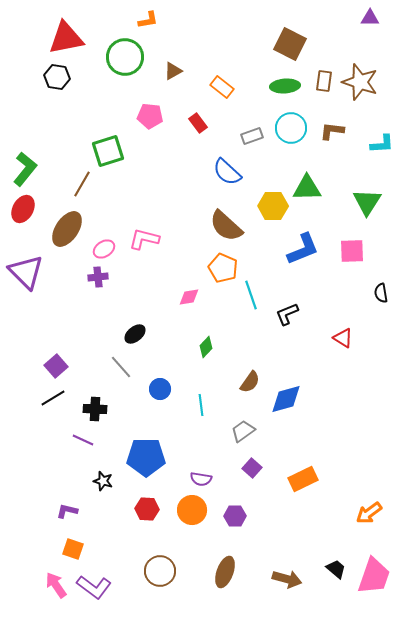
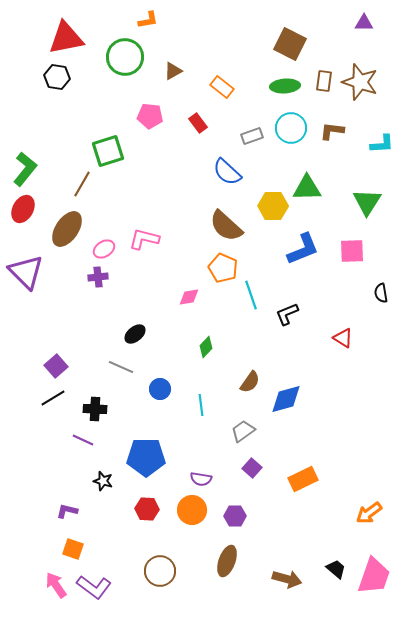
purple triangle at (370, 18): moved 6 px left, 5 px down
gray line at (121, 367): rotated 25 degrees counterclockwise
brown ellipse at (225, 572): moved 2 px right, 11 px up
